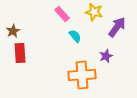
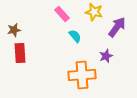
brown star: moved 1 px right, 1 px up; rotated 16 degrees clockwise
